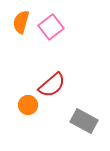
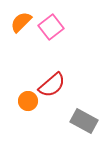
orange semicircle: rotated 30 degrees clockwise
orange circle: moved 4 px up
